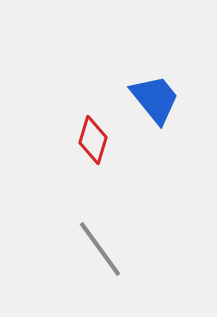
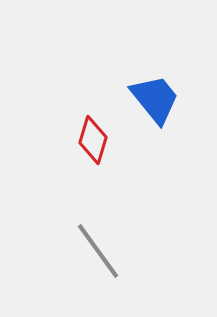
gray line: moved 2 px left, 2 px down
